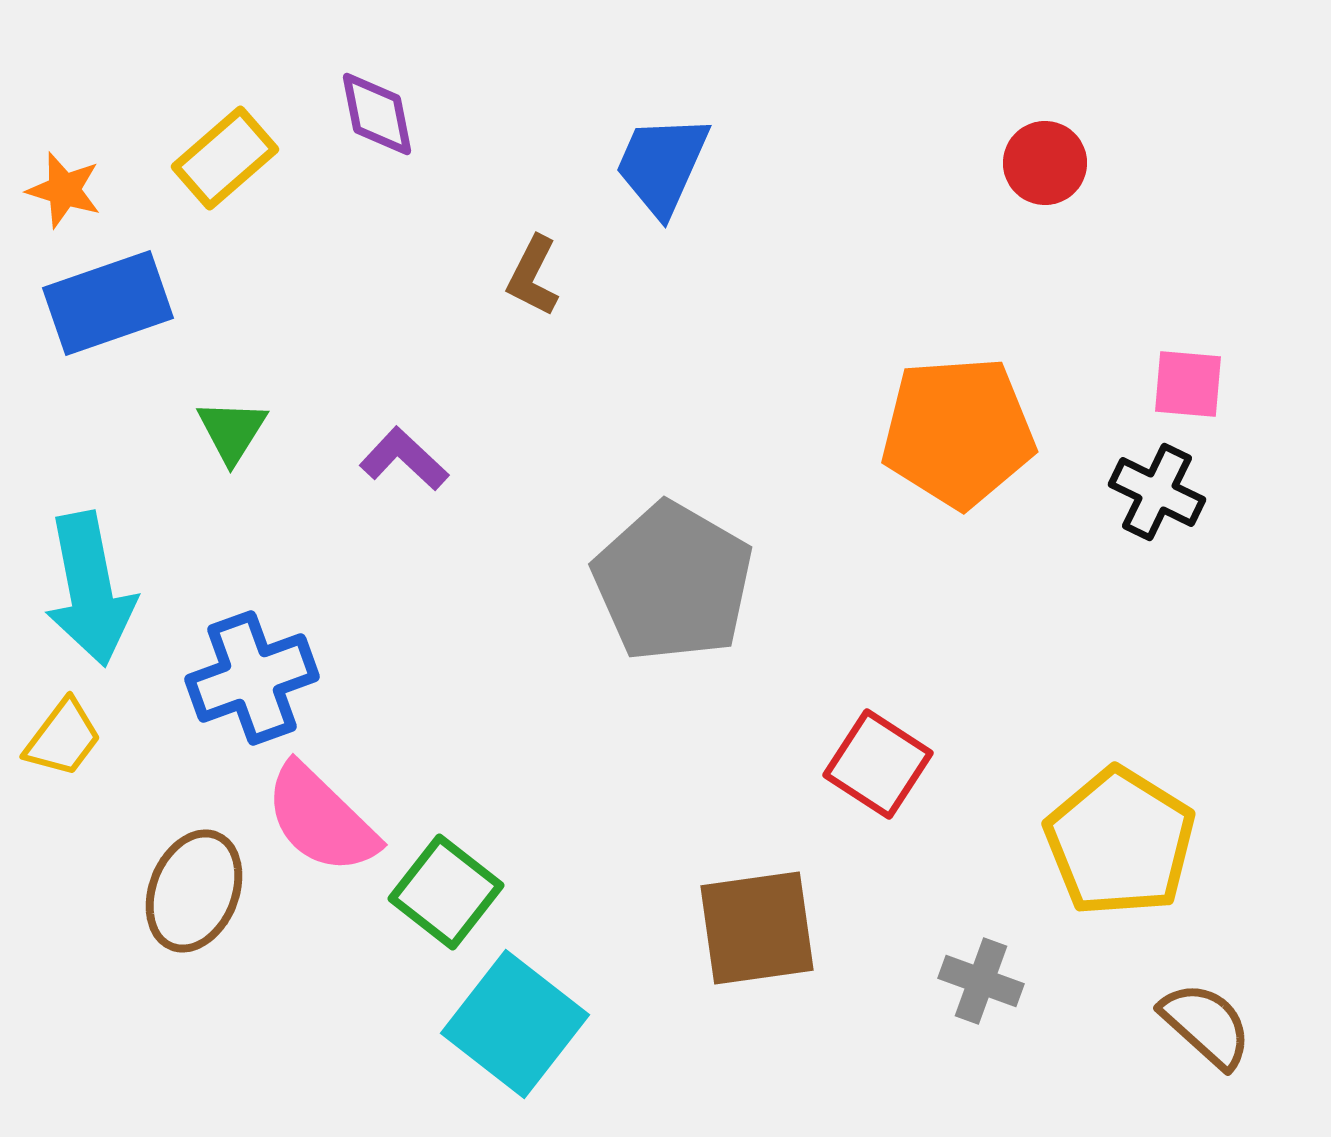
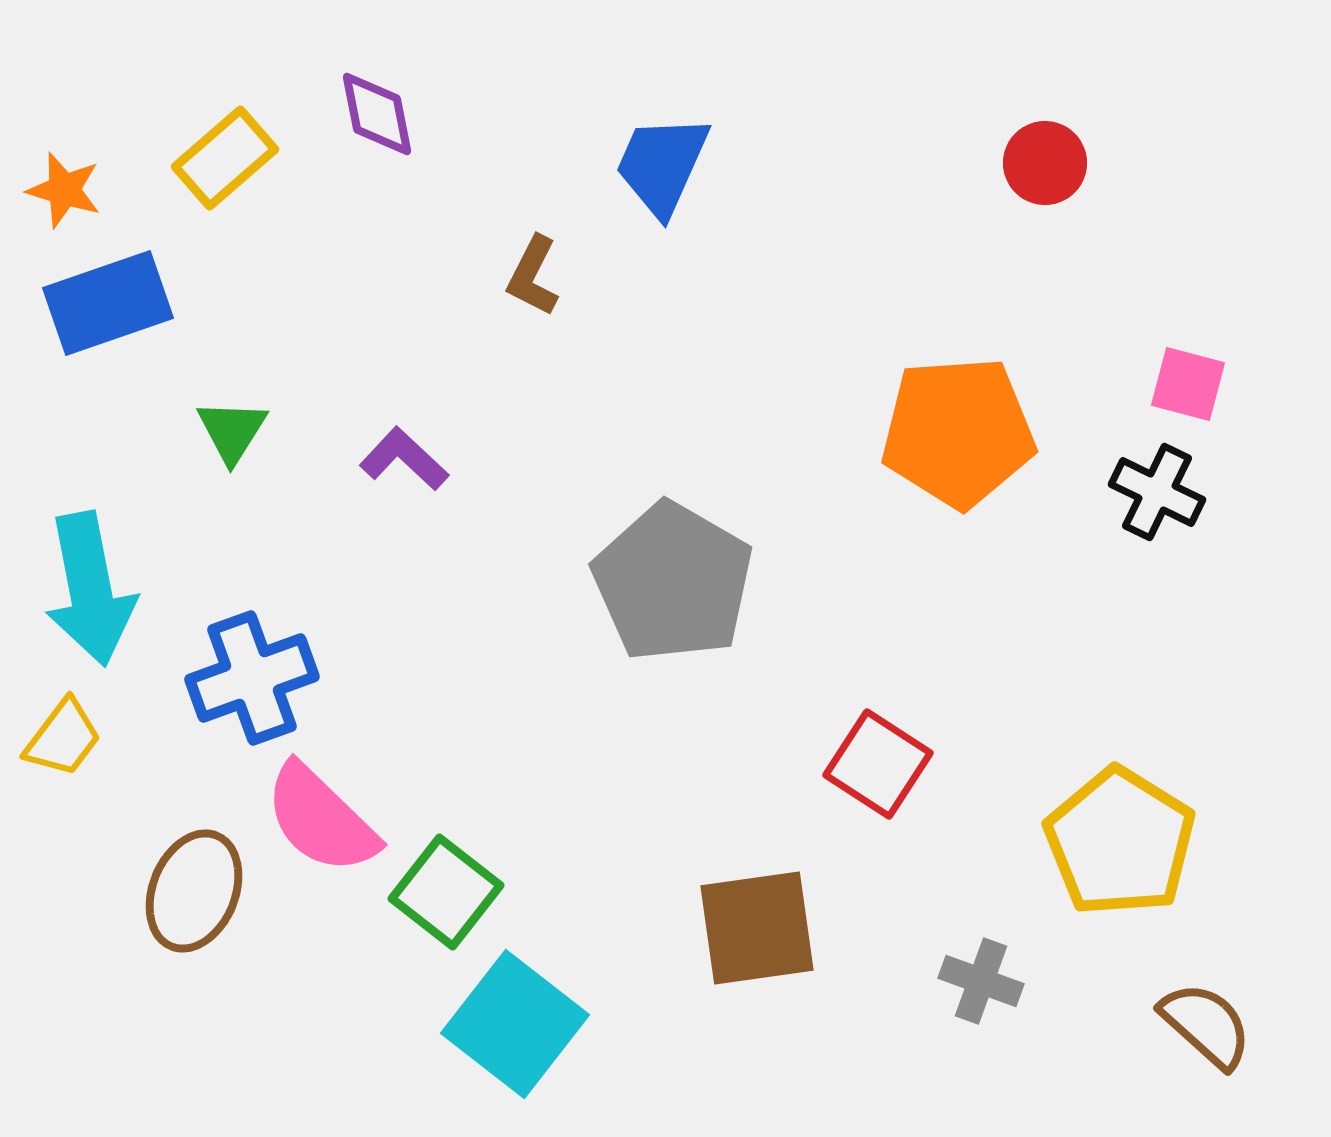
pink square: rotated 10 degrees clockwise
